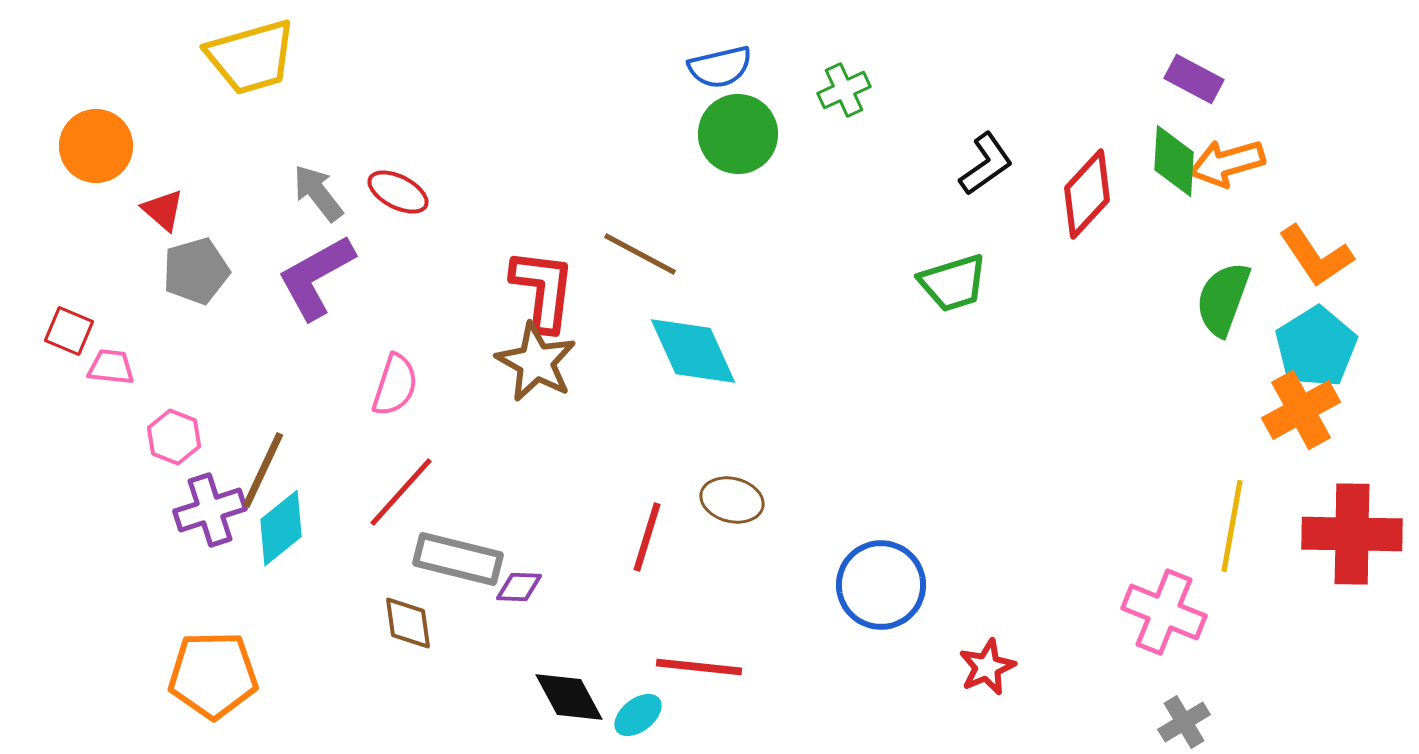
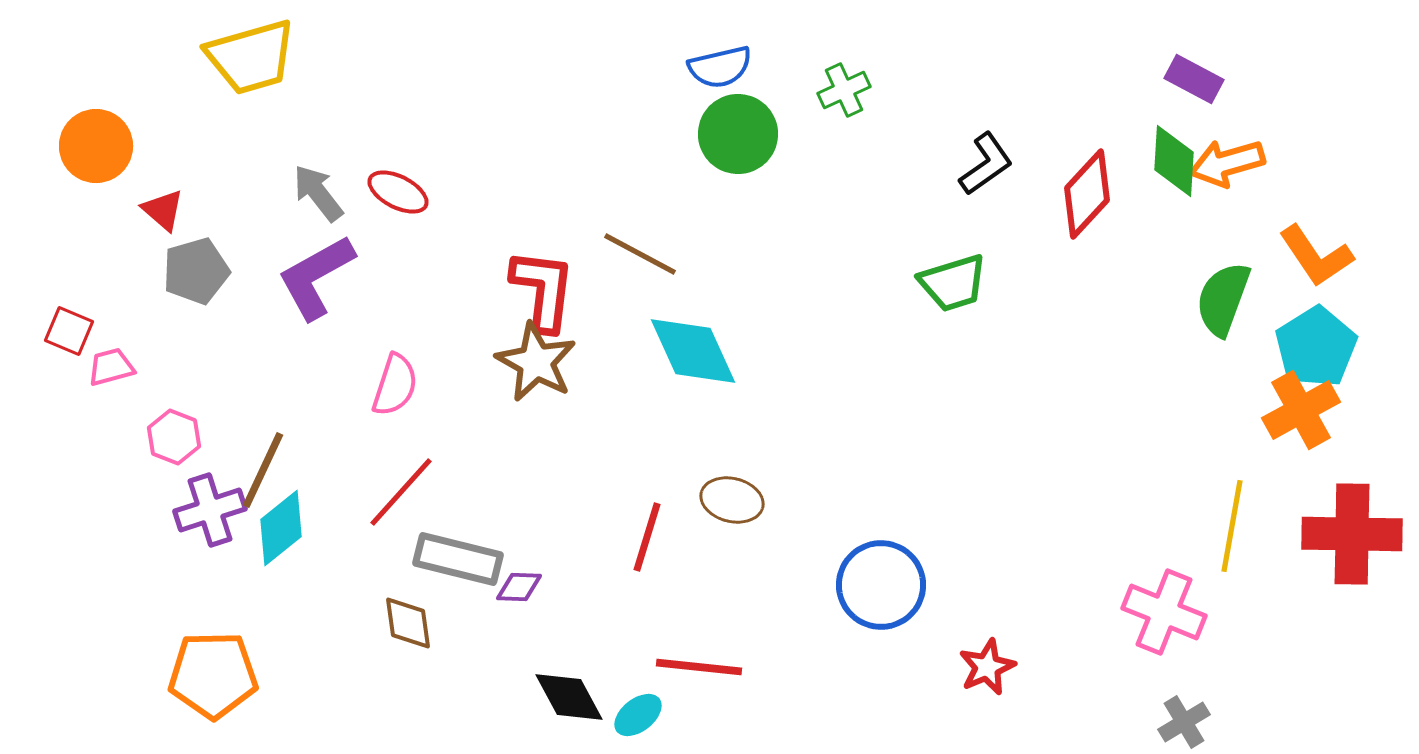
pink trapezoid at (111, 367): rotated 21 degrees counterclockwise
